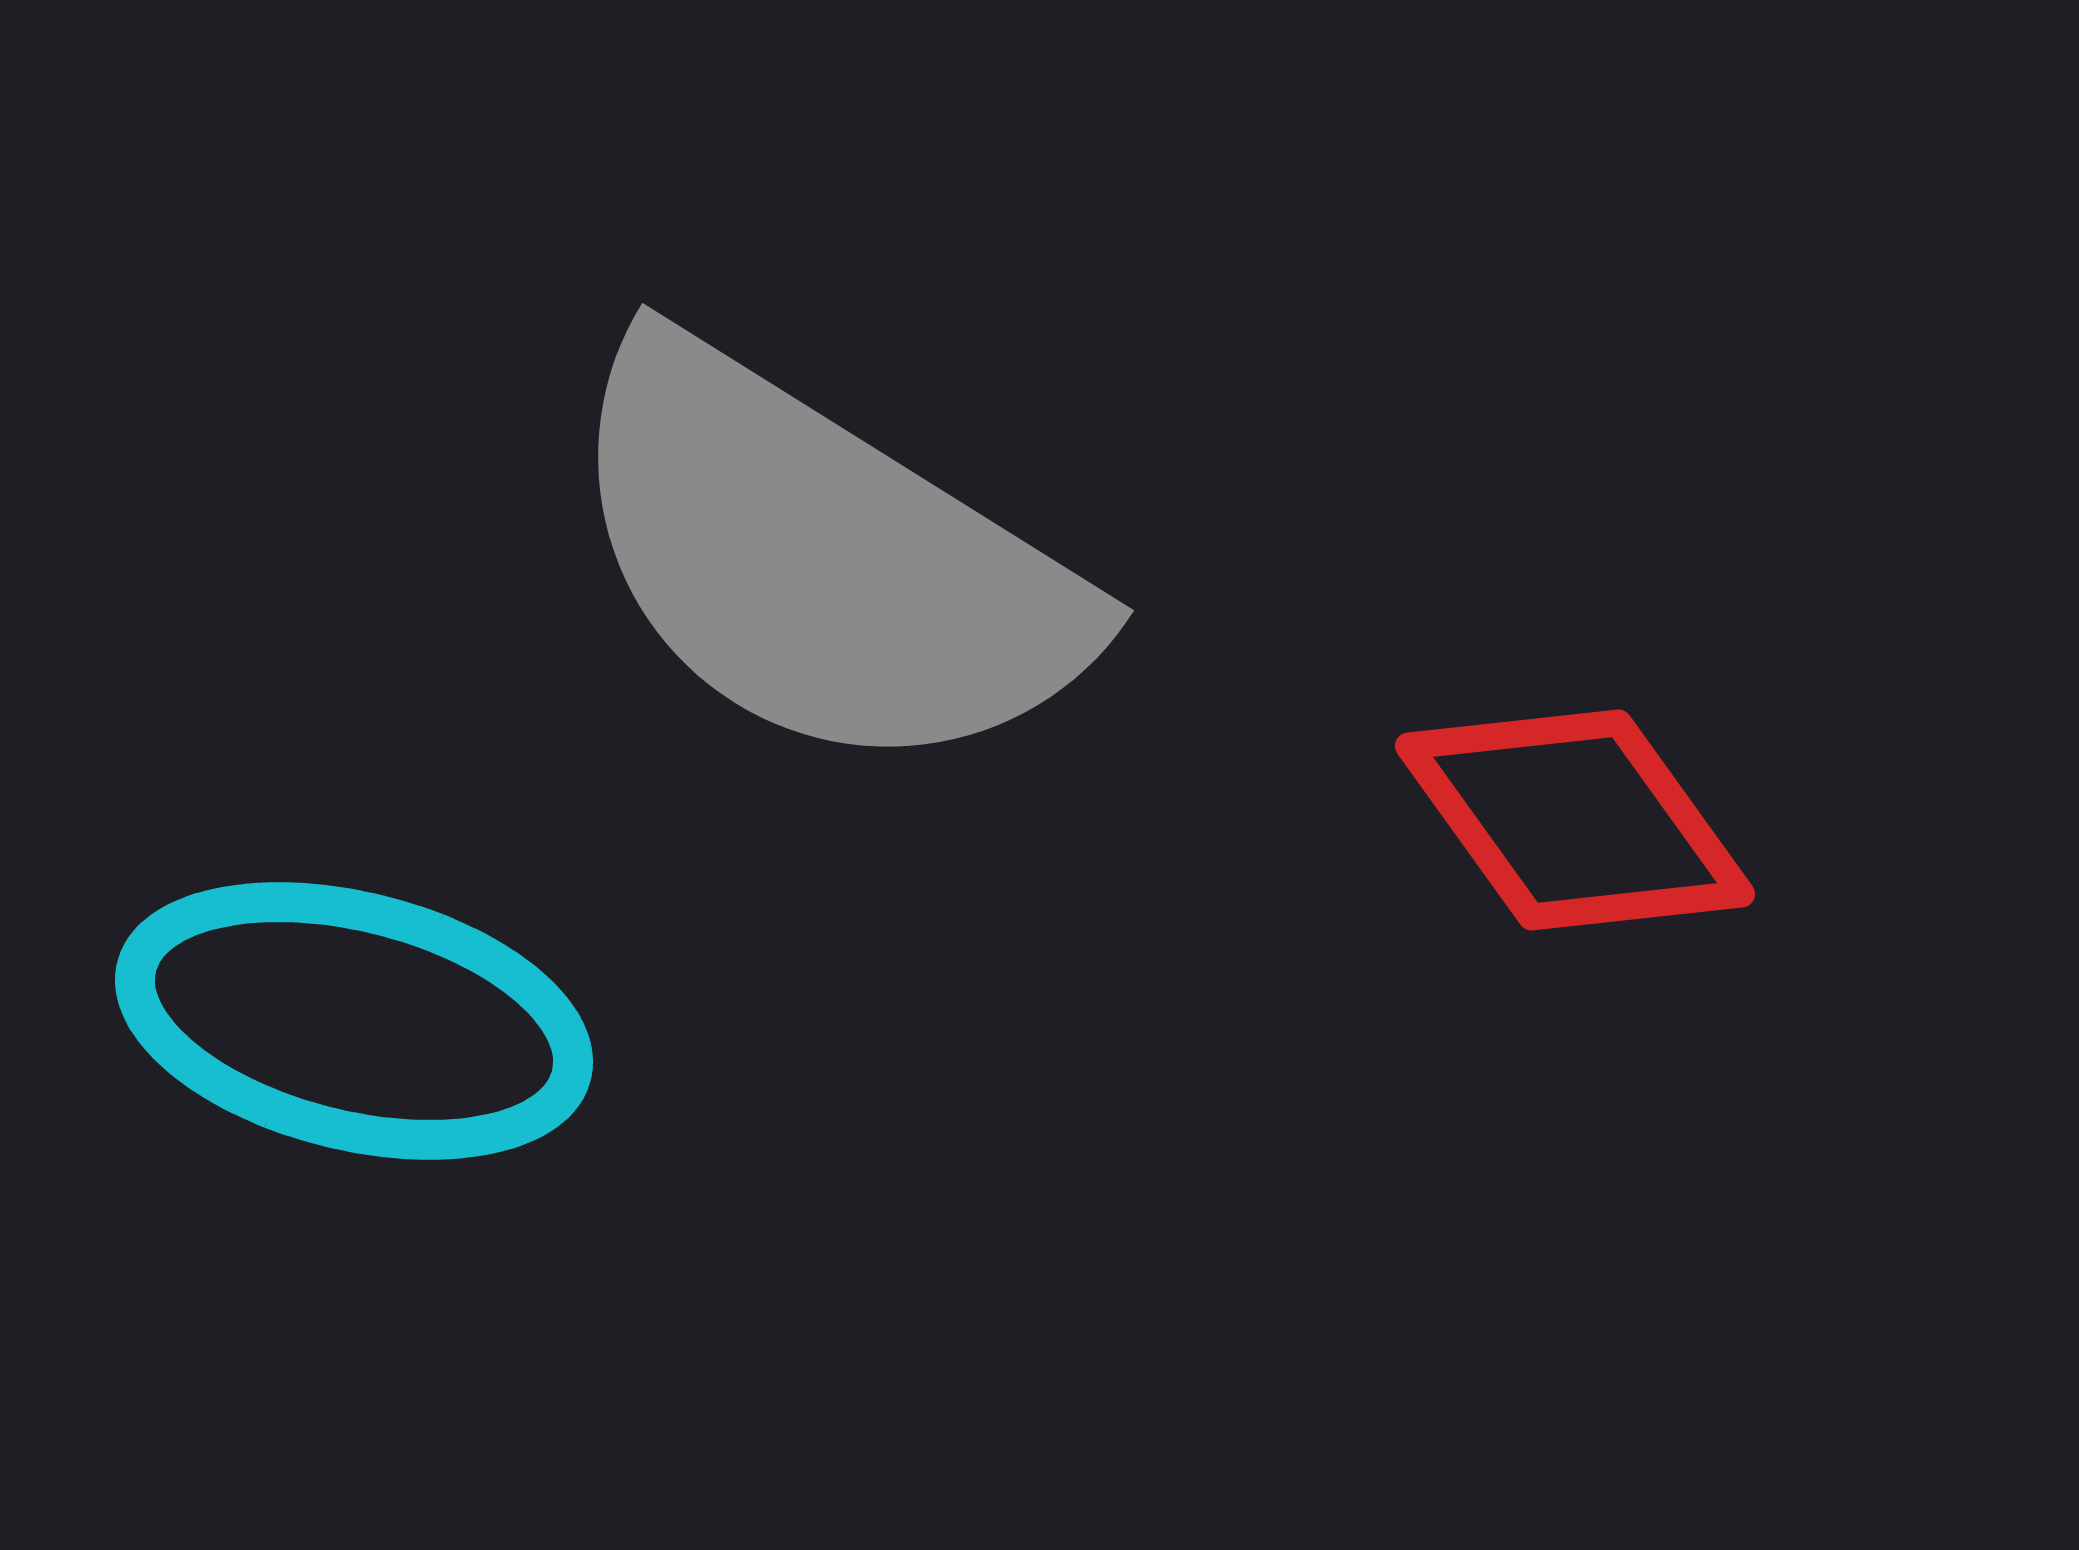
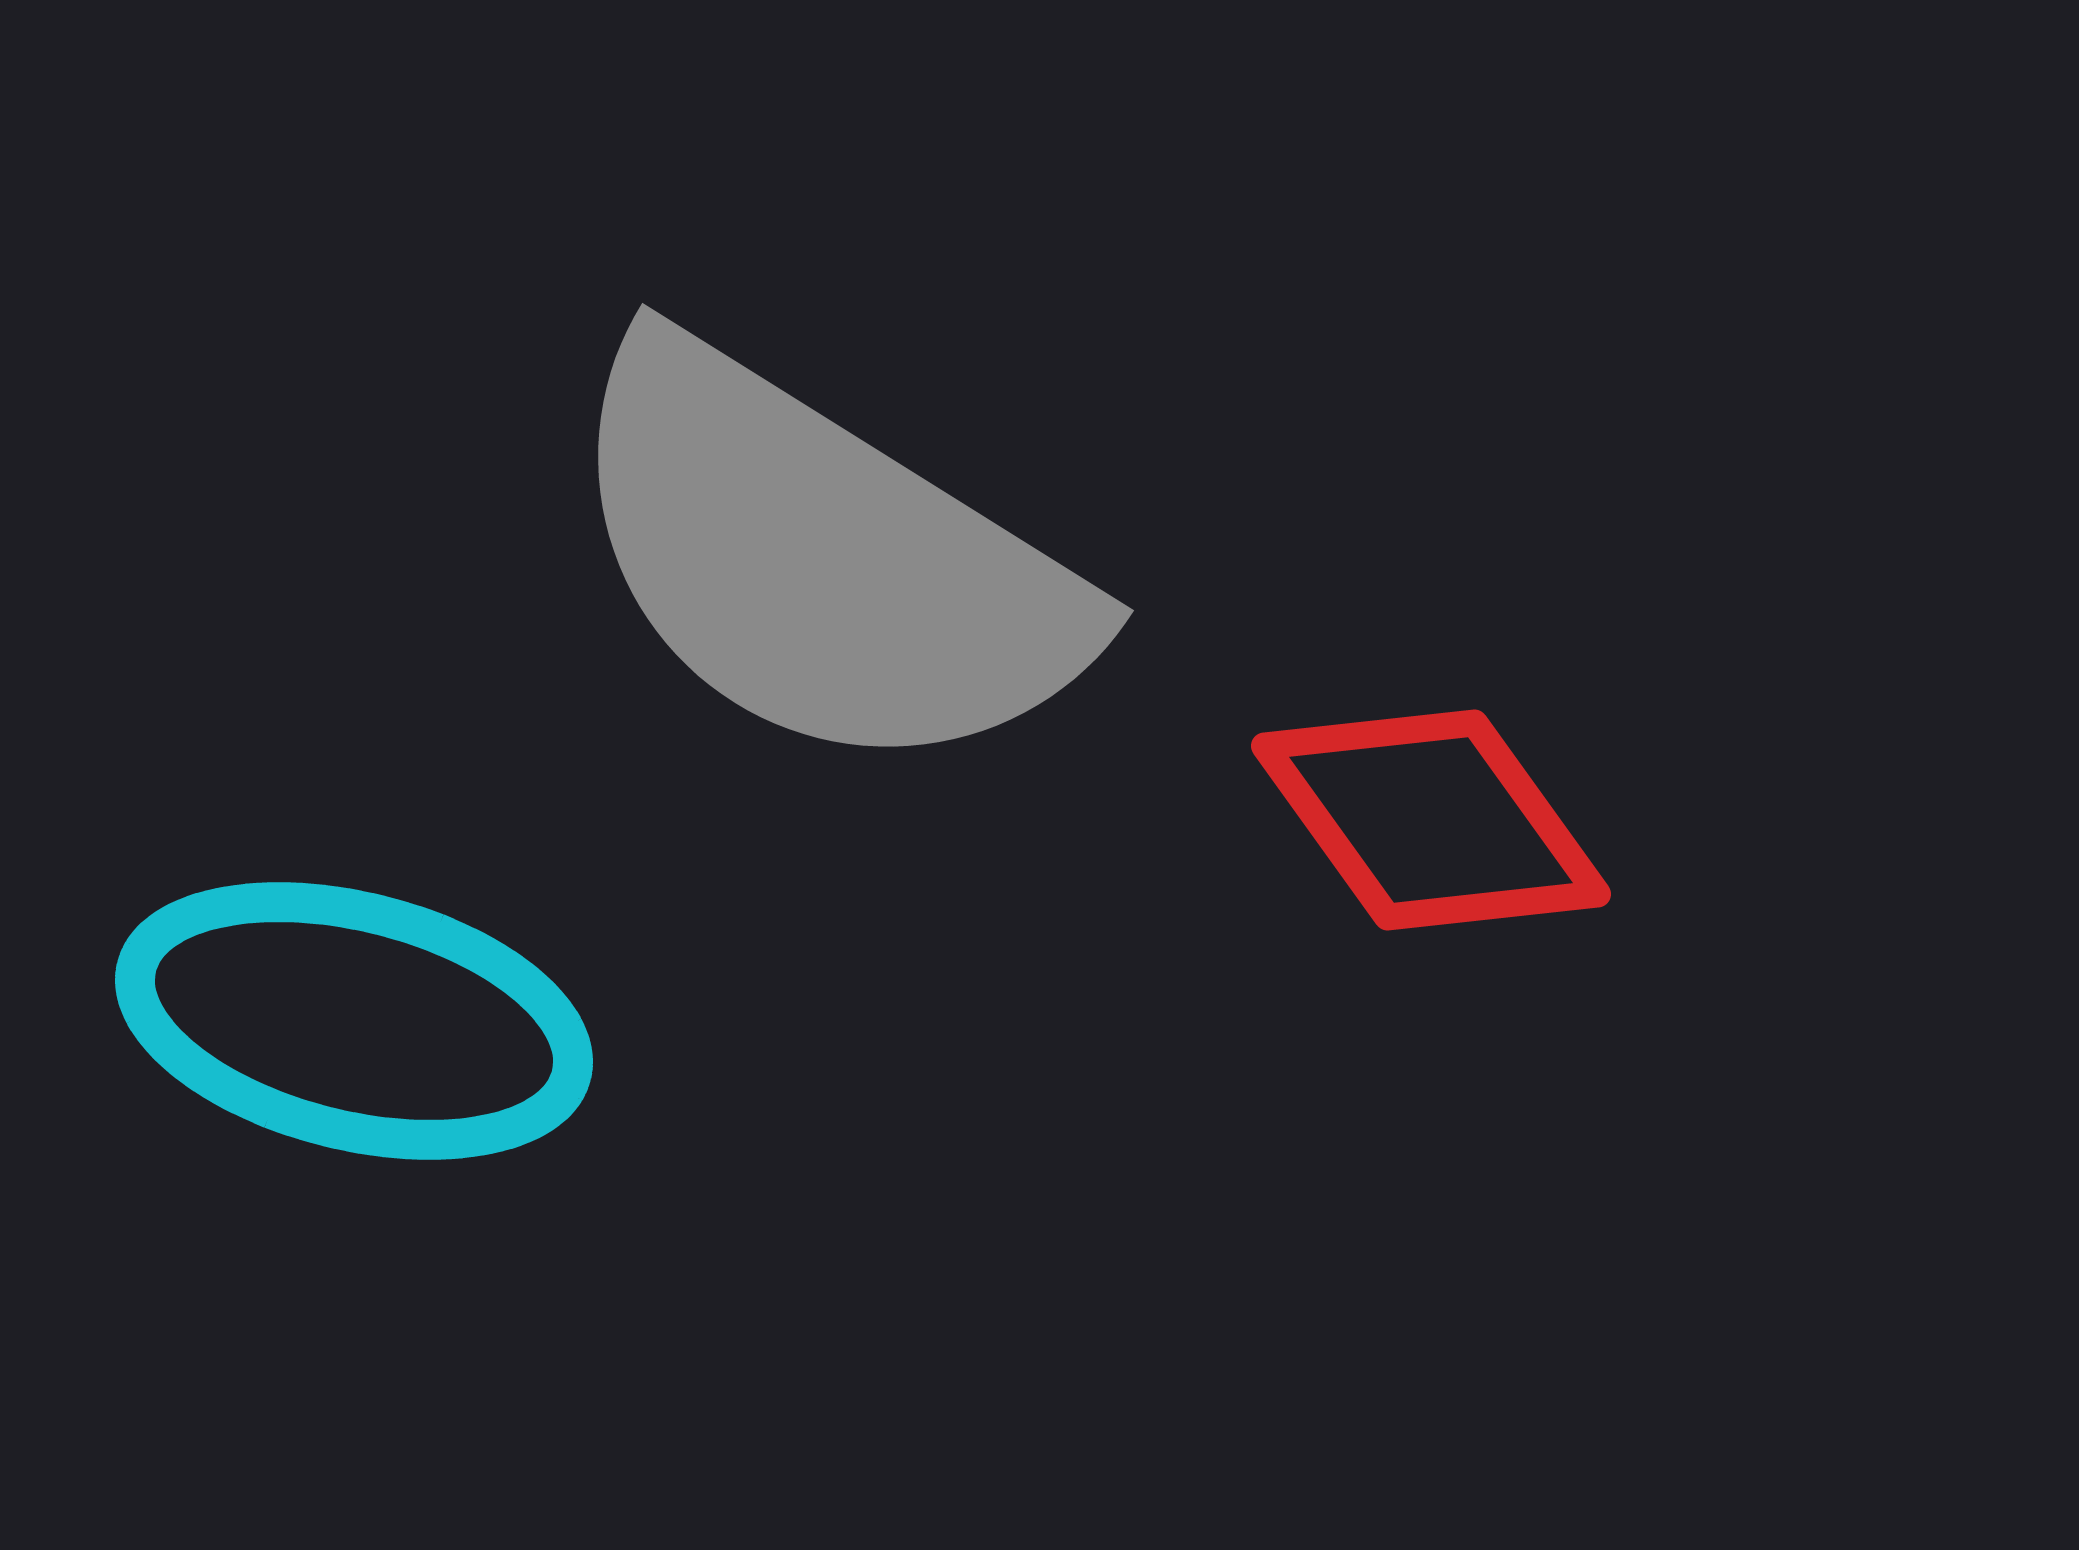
red diamond: moved 144 px left
